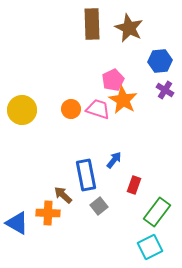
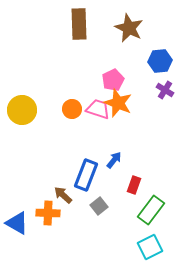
brown rectangle: moved 13 px left
orange star: moved 5 px left, 3 px down; rotated 8 degrees counterclockwise
orange circle: moved 1 px right
blue rectangle: rotated 32 degrees clockwise
green rectangle: moved 6 px left, 2 px up
